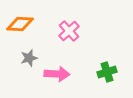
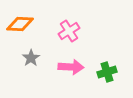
pink cross: rotated 10 degrees clockwise
gray star: moved 2 px right; rotated 18 degrees counterclockwise
pink arrow: moved 14 px right, 7 px up
